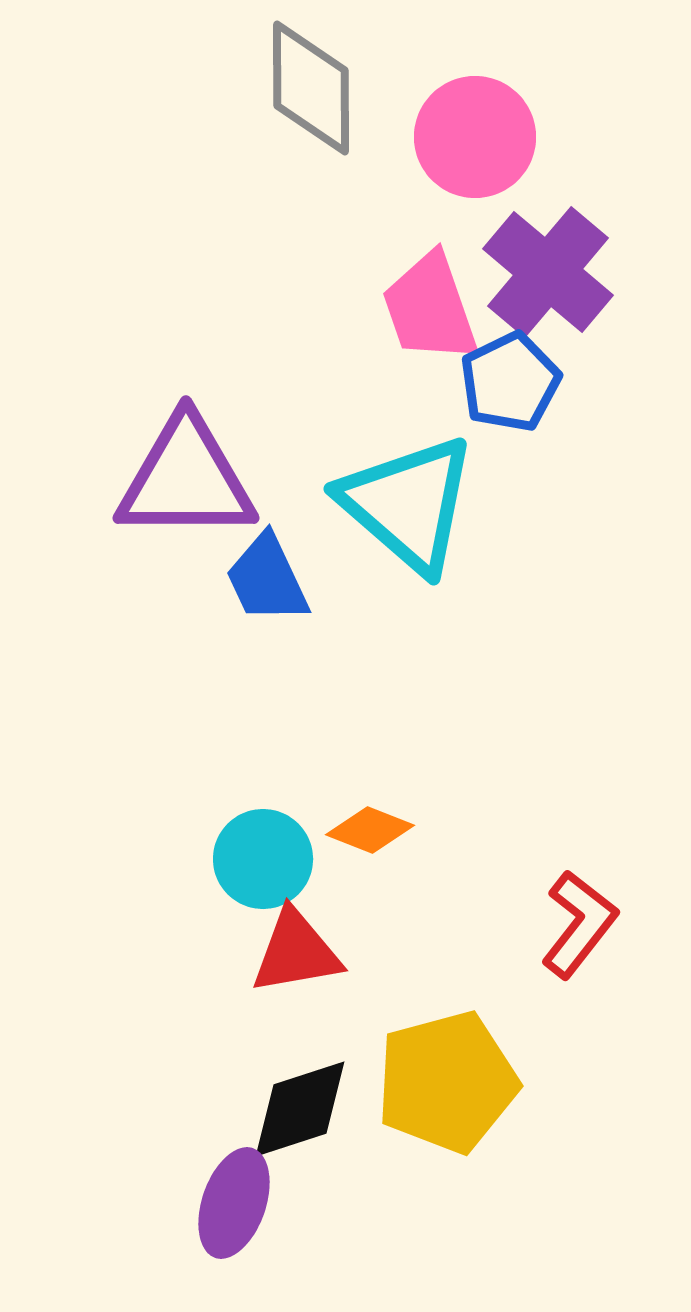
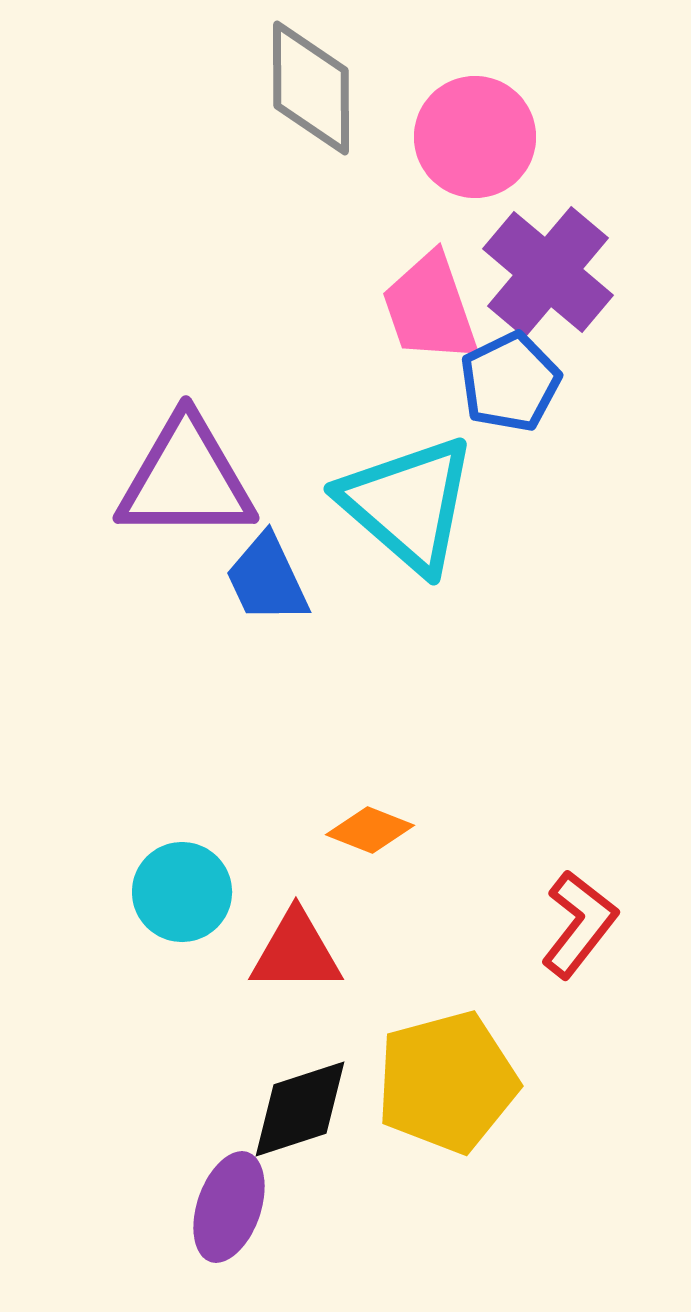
cyan circle: moved 81 px left, 33 px down
red triangle: rotated 10 degrees clockwise
purple ellipse: moved 5 px left, 4 px down
